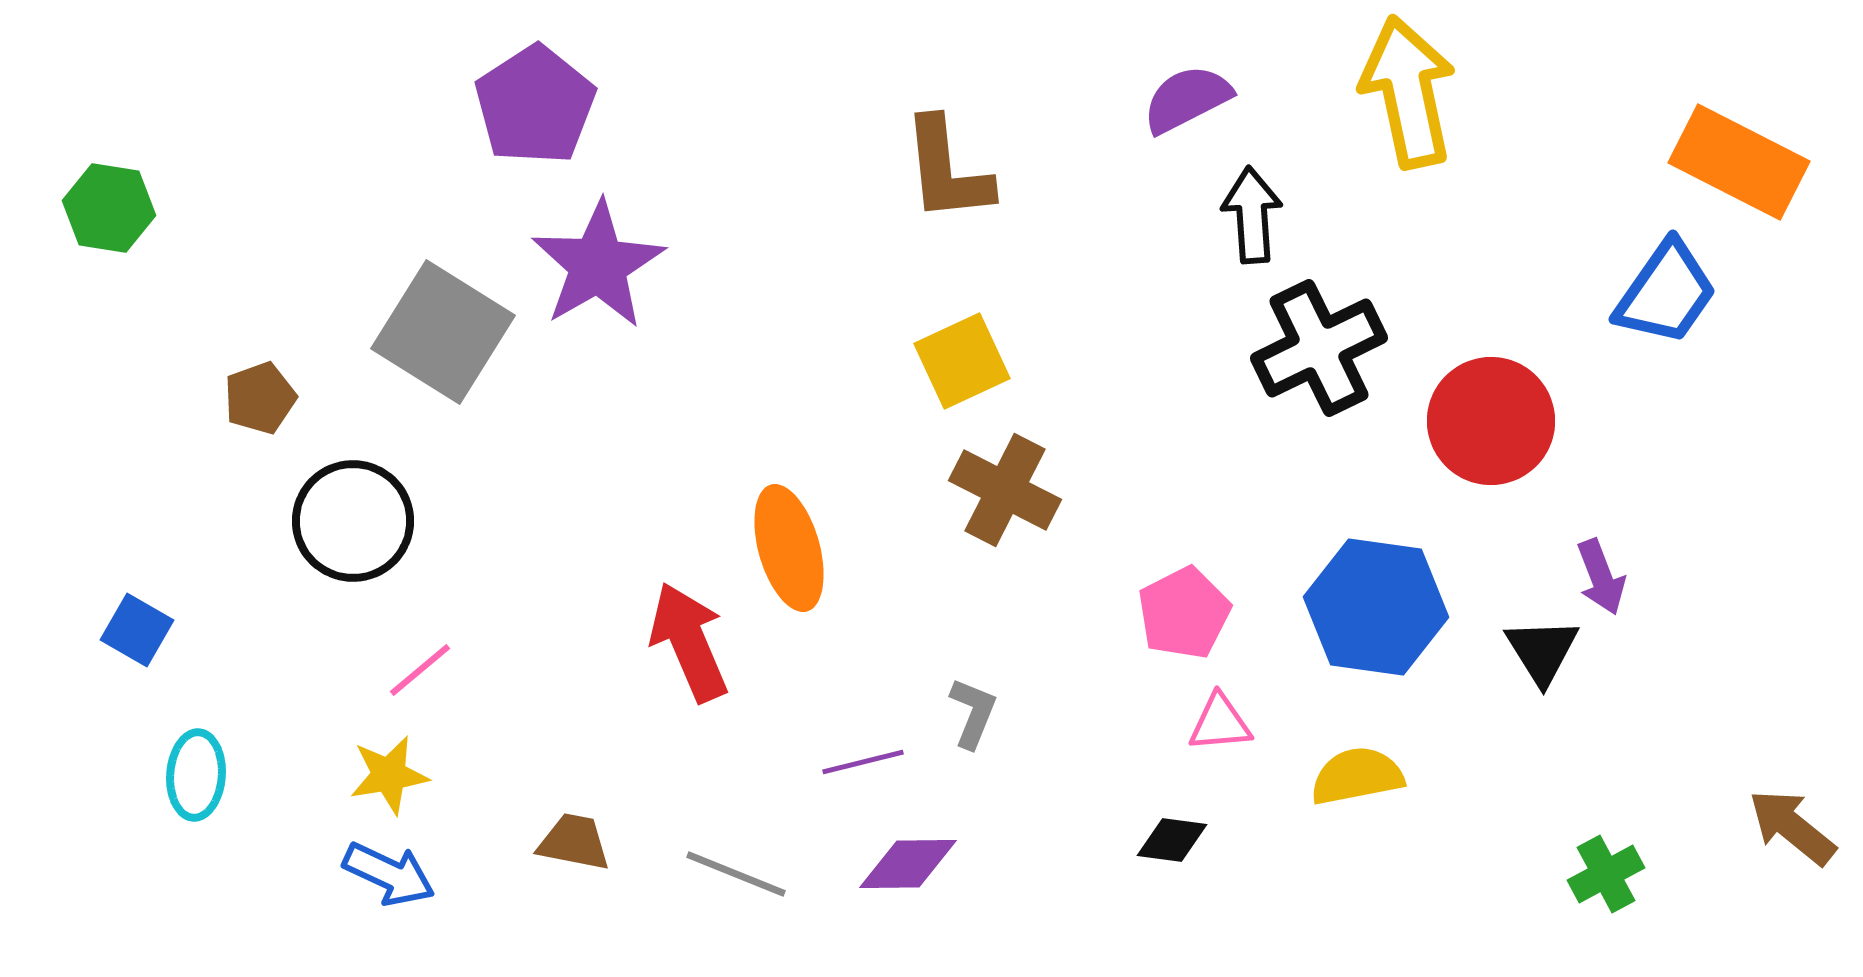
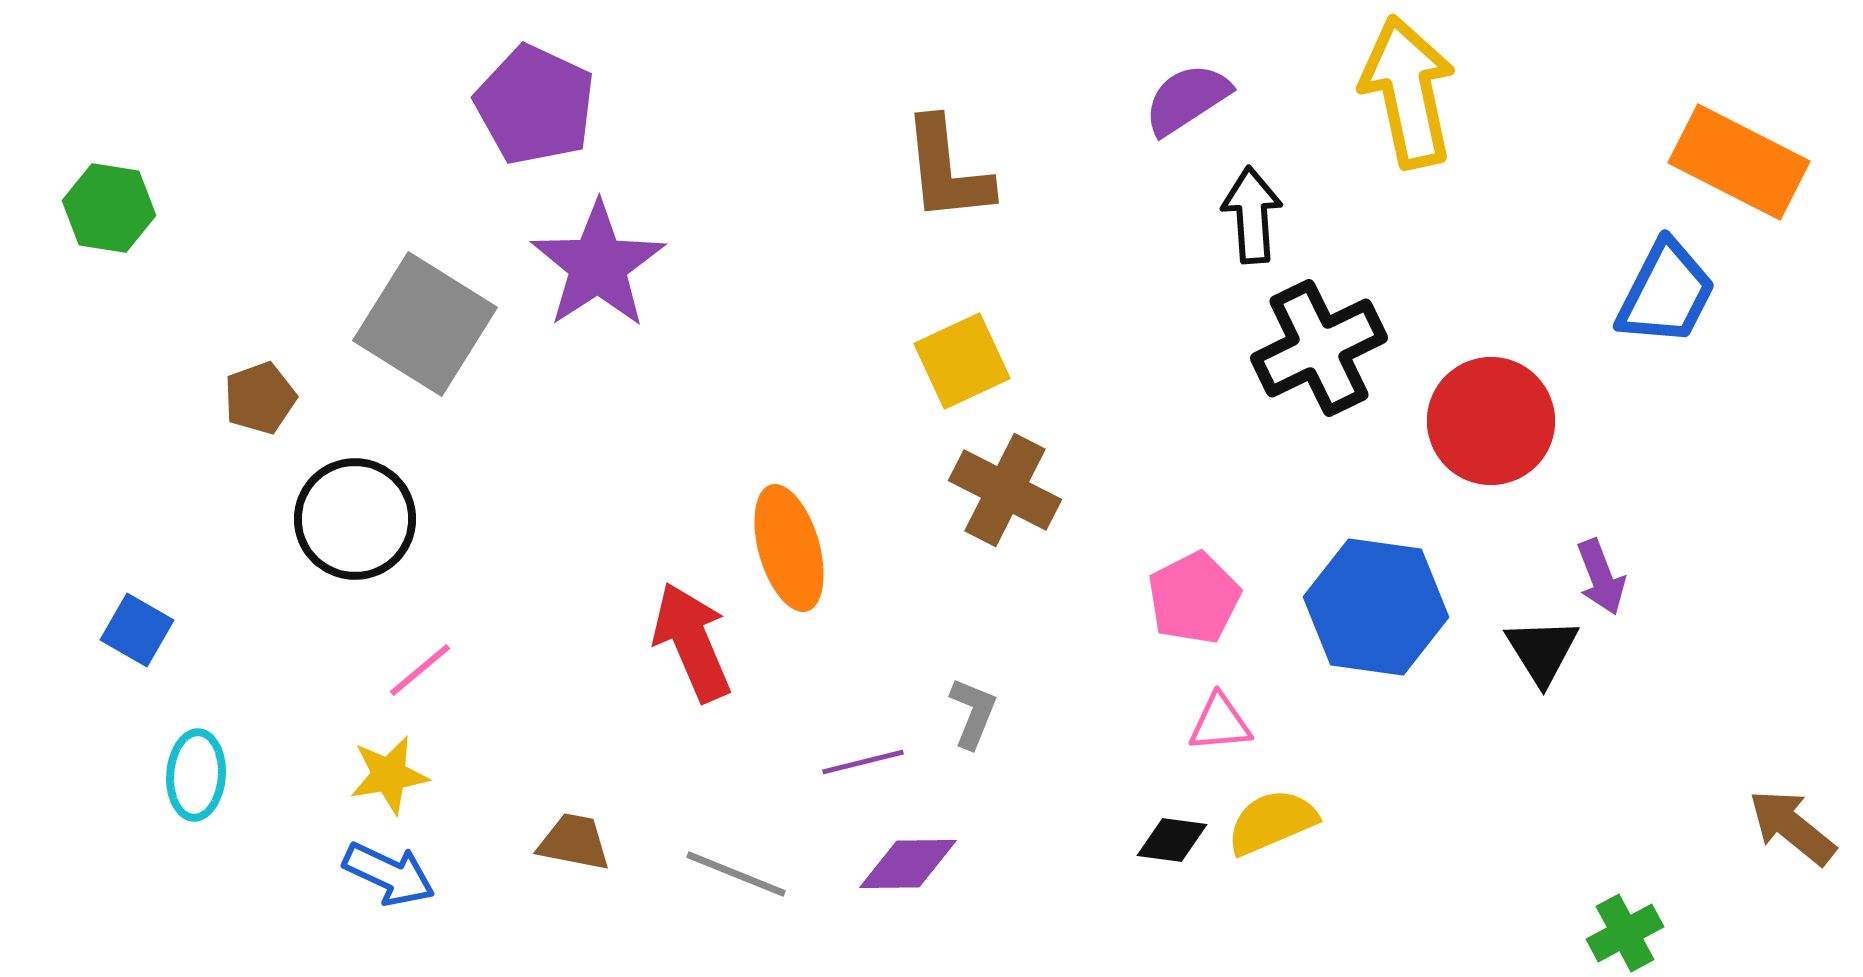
purple semicircle: rotated 6 degrees counterclockwise
purple pentagon: rotated 14 degrees counterclockwise
purple star: rotated 3 degrees counterclockwise
blue trapezoid: rotated 8 degrees counterclockwise
gray square: moved 18 px left, 8 px up
black circle: moved 2 px right, 2 px up
pink pentagon: moved 10 px right, 15 px up
red arrow: moved 3 px right
yellow semicircle: moved 85 px left, 46 px down; rotated 12 degrees counterclockwise
green cross: moved 19 px right, 59 px down
